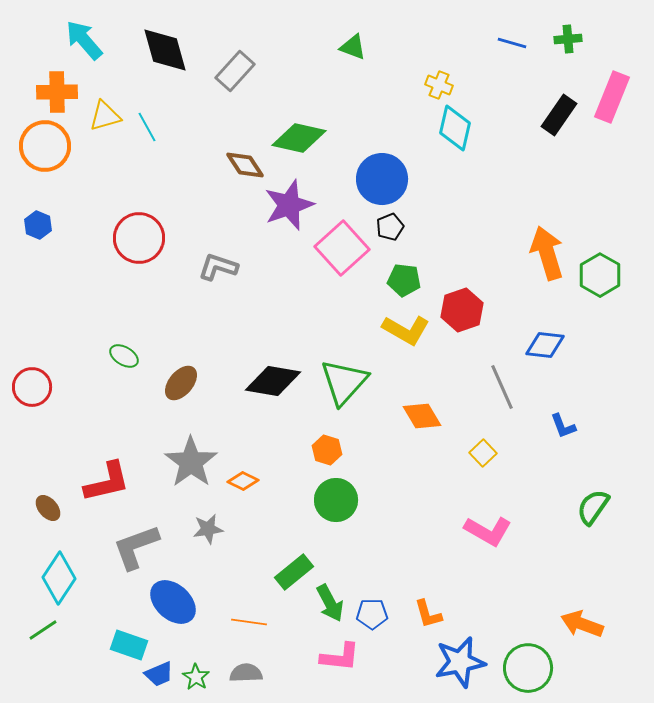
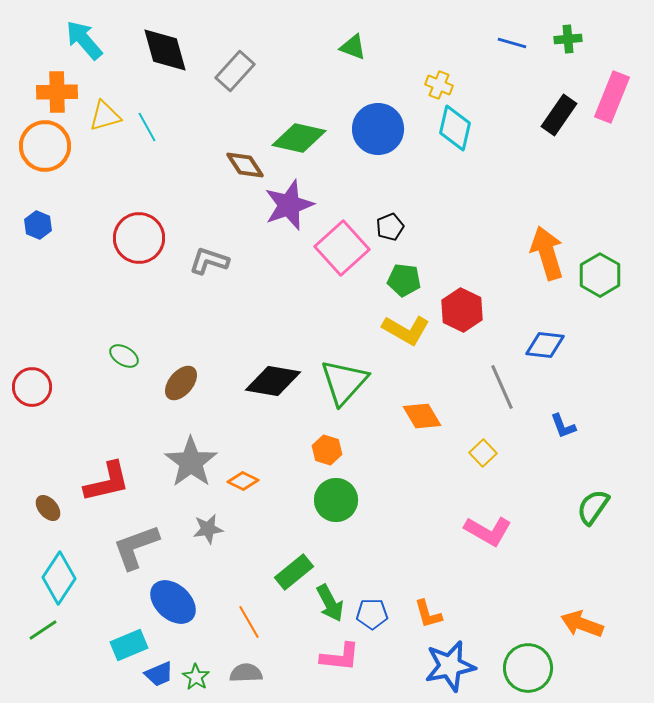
blue circle at (382, 179): moved 4 px left, 50 px up
gray L-shape at (218, 267): moved 9 px left, 6 px up
red hexagon at (462, 310): rotated 15 degrees counterclockwise
orange line at (249, 622): rotated 52 degrees clockwise
cyan rectangle at (129, 645): rotated 42 degrees counterclockwise
blue star at (460, 662): moved 10 px left, 4 px down
